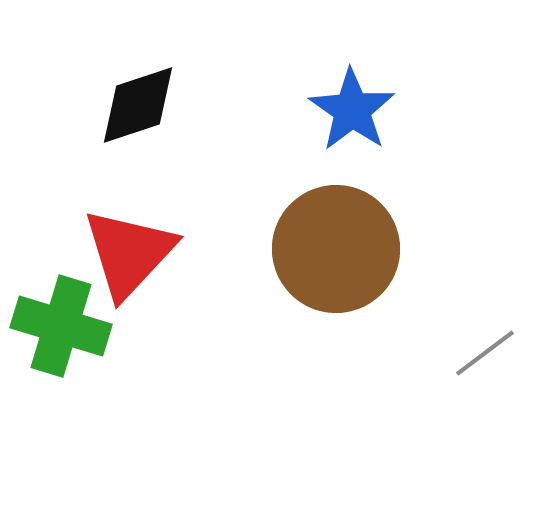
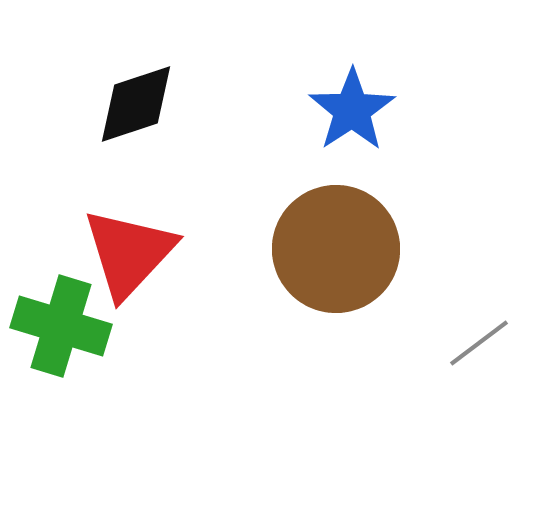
black diamond: moved 2 px left, 1 px up
blue star: rotated 4 degrees clockwise
gray line: moved 6 px left, 10 px up
